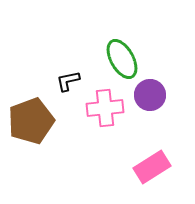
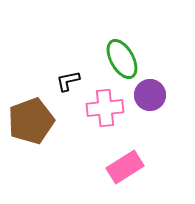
pink rectangle: moved 27 px left
